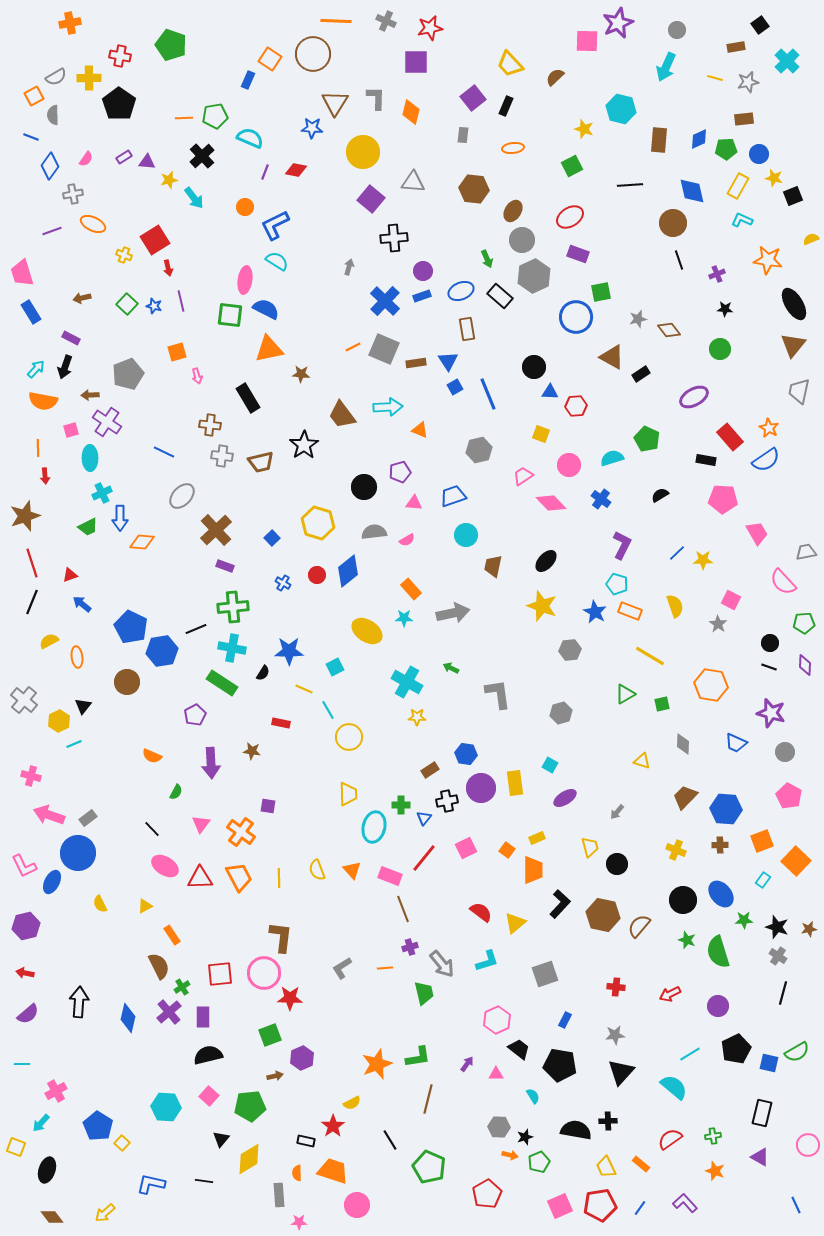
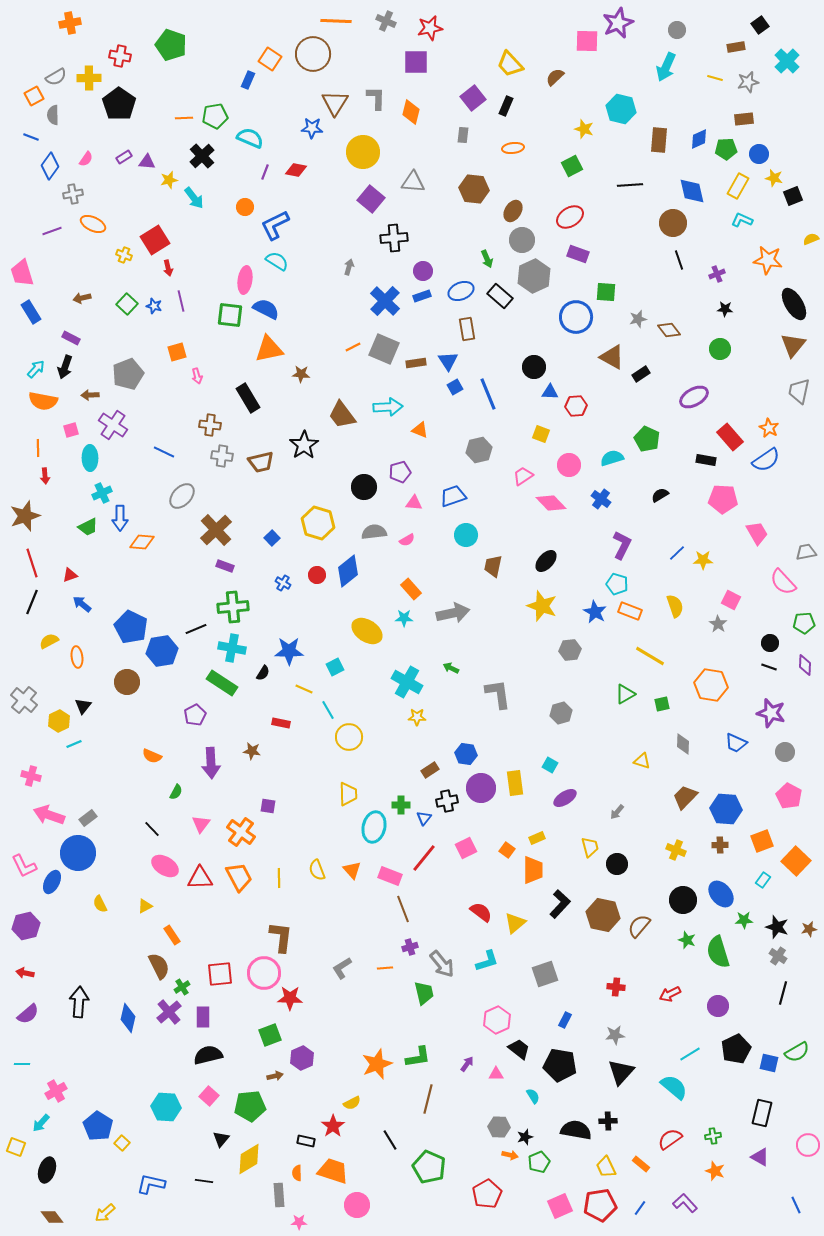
green square at (601, 292): moved 5 px right; rotated 15 degrees clockwise
purple cross at (107, 422): moved 6 px right, 3 px down
